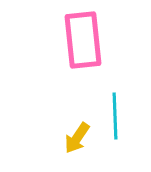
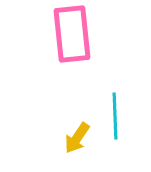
pink rectangle: moved 11 px left, 6 px up
